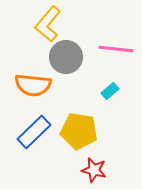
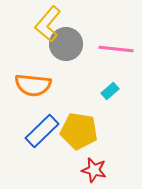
gray circle: moved 13 px up
blue rectangle: moved 8 px right, 1 px up
